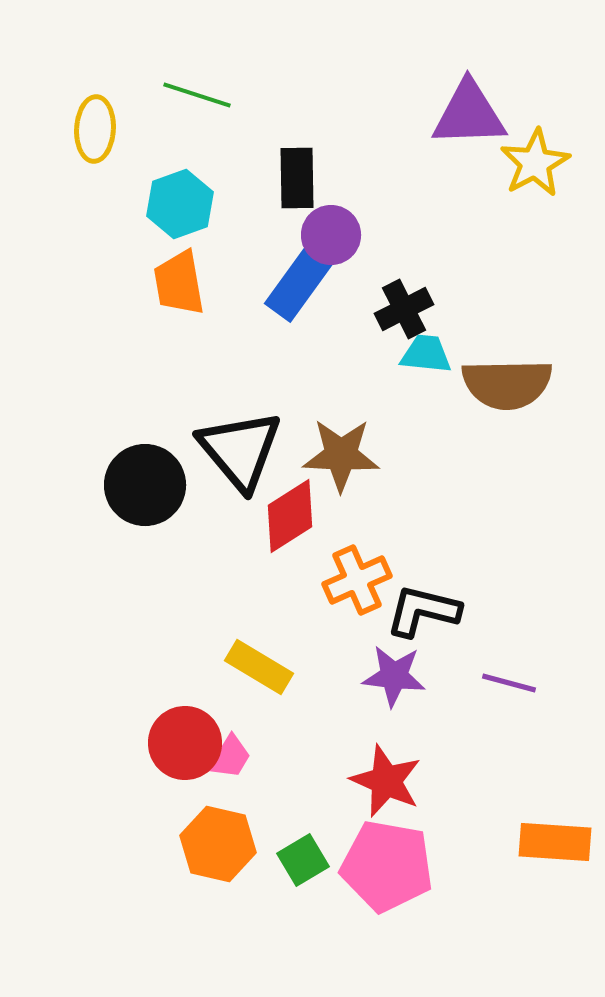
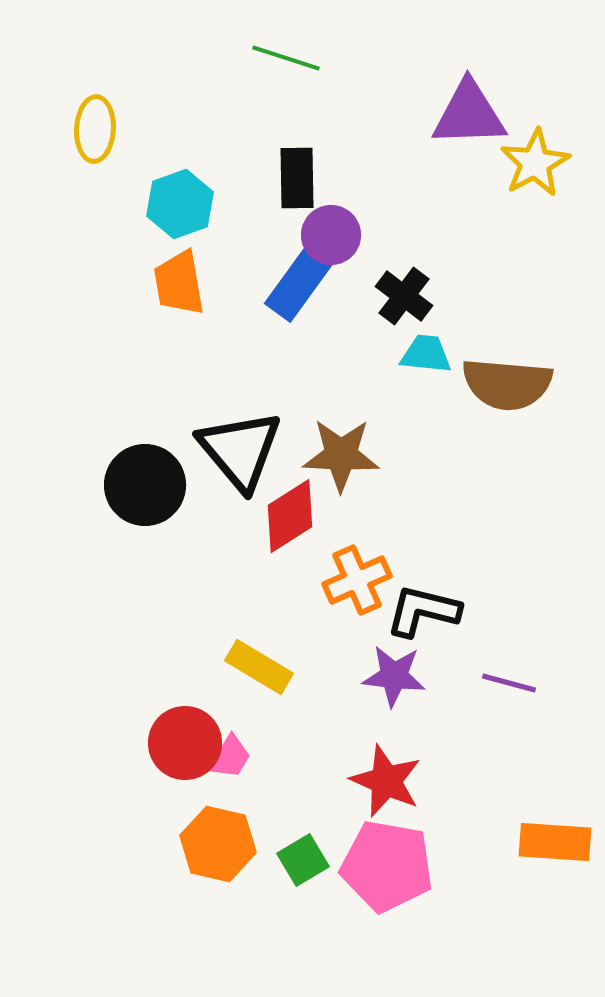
green line: moved 89 px right, 37 px up
black cross: moved 13 px up; rotated 26 degrees counterclockwise
brown semicircle: rotated 6 degrees clockwise
